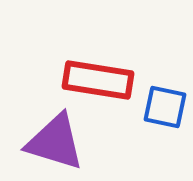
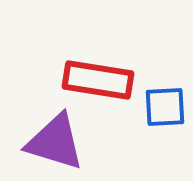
blue square: rotated 15 degrees counterclockwise
